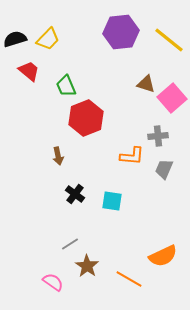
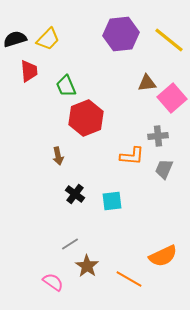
purple hexagon: moved 2 px down
red trapezoid: rotated 45 degrees clockwise
brown triangle: moved 1 px right, 1 px up; rotated 24 degrees counterclockwise
cyan square: rotated 15 degrees counterclockwise
